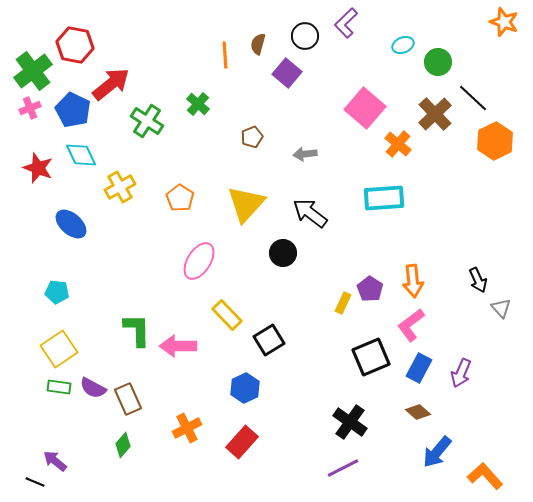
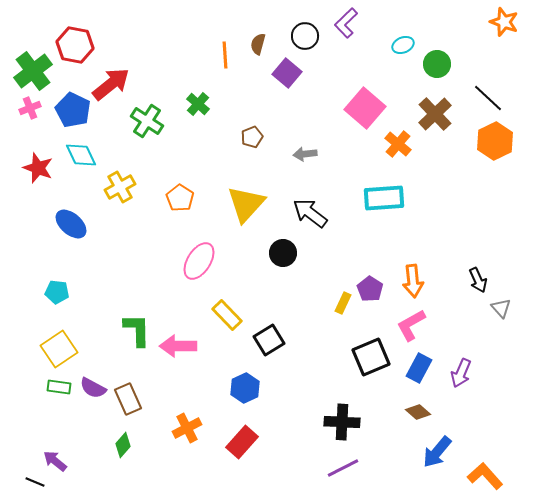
green circle at (438, 62): moved 1 px left, 2 px down
black line at (473, 98): moved 15 px right
pink L-shape at (411, 325): rotated 8 degrees clockwise
black cross at (350, 422): moved 8 px left; rotated 32 degrees counterclockwise
